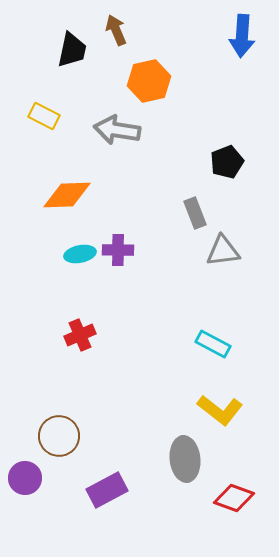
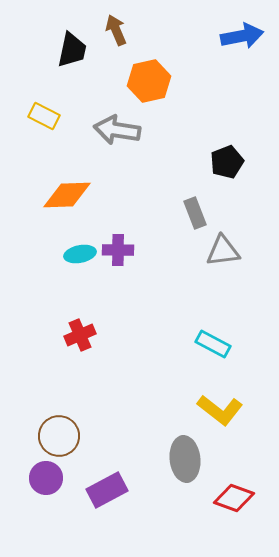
blue arrow: rotated 105 degrees counterclockwise
purple circle: moved 21 px right
